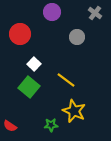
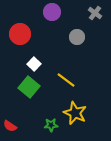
yellow star: moved 1 px right, 2 px down
